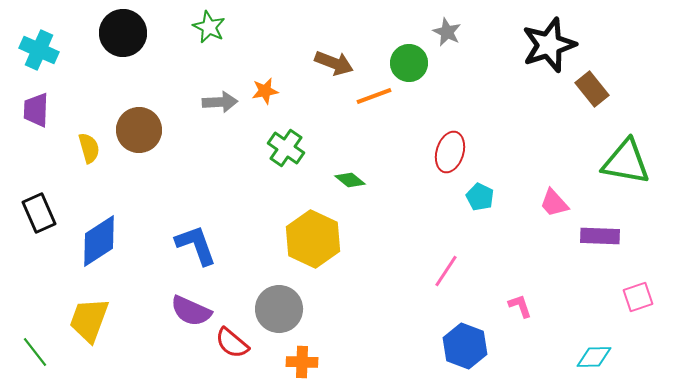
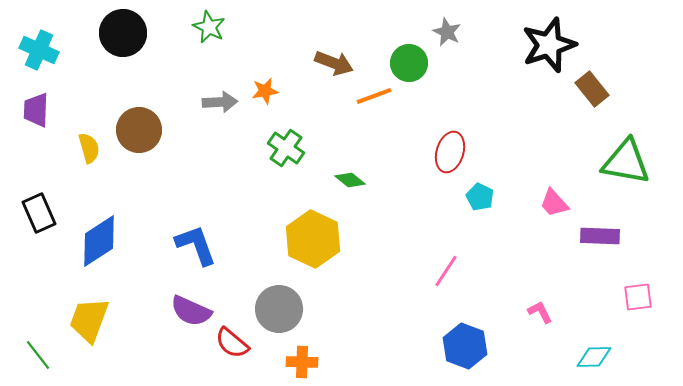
pink square: rotated 12 degrees clockwise
pink L-shape: moved 20 px right, 6 px down; rotated 8 degrees counterclockwise
green line: moved 3 px right, 3 px down
